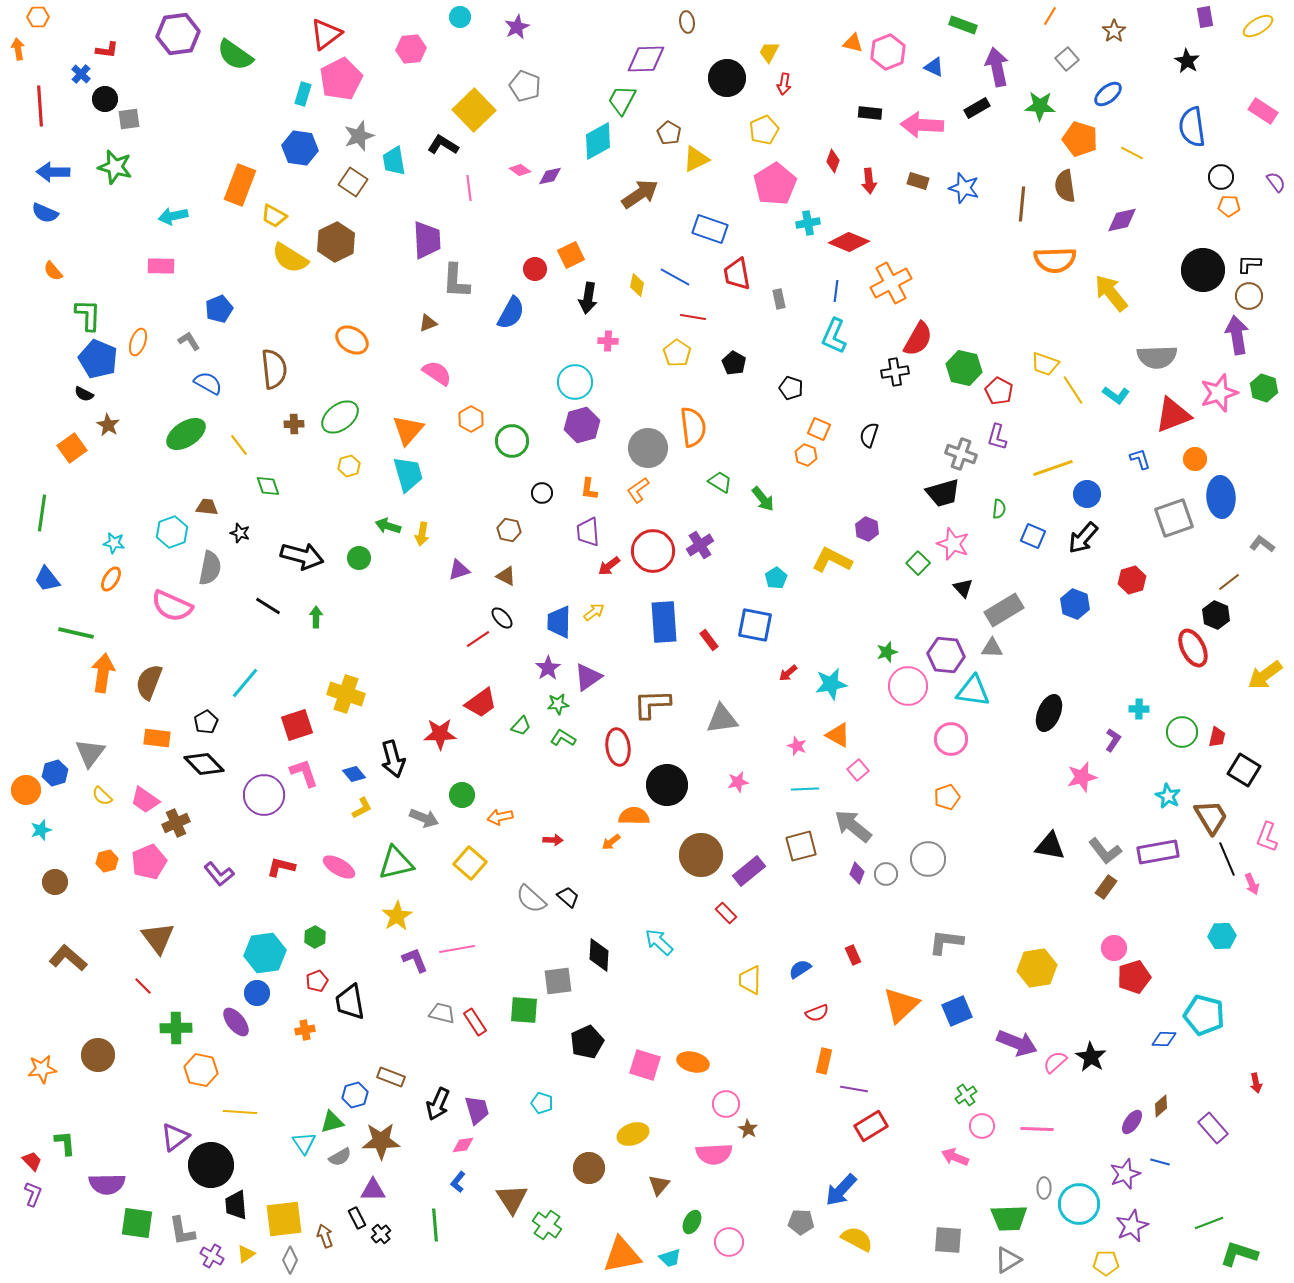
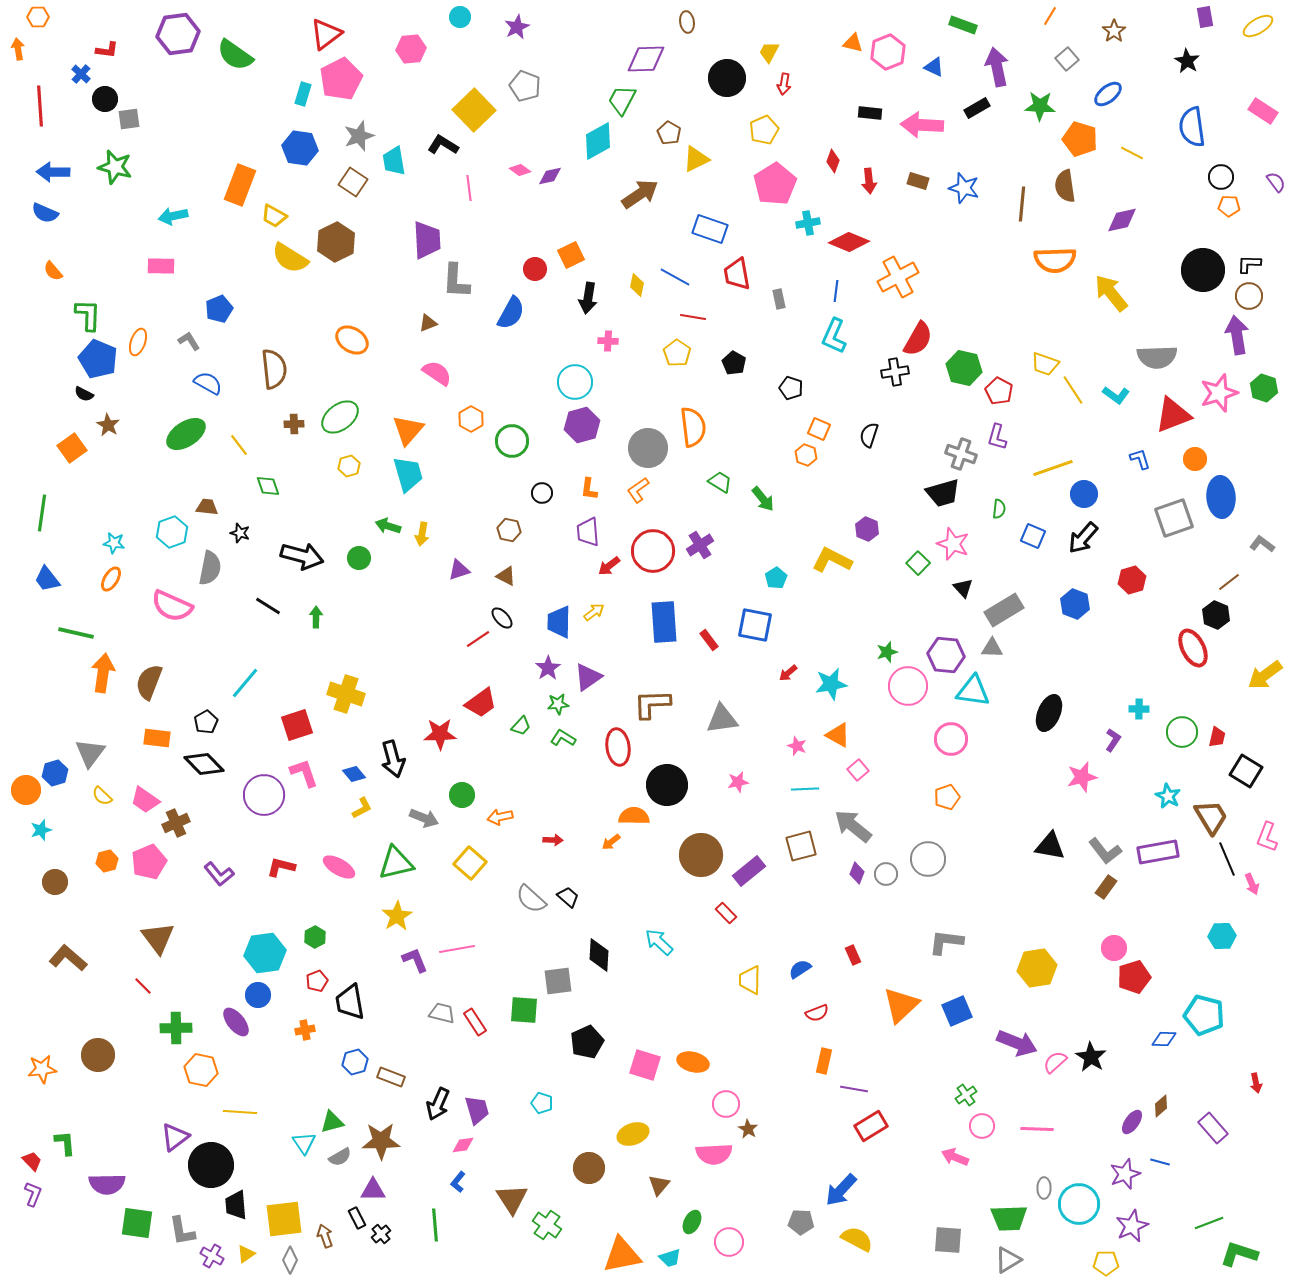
orange cross at (891, 283): moved 7 px right, 6 px up
blue circle at (1087, 494): moved 3 px left
black square at (1244, 770): moved 2 px right, 1 px down
blue circle at (257, 993): moved 1 px right, 2 px down
blue hexagon at (355, 1095): moved 33 px up
